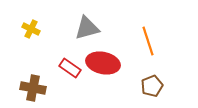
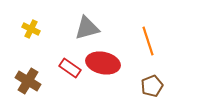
brown cross: moved 5 px left, 7 px up; rotated 20 degrees clockwise
